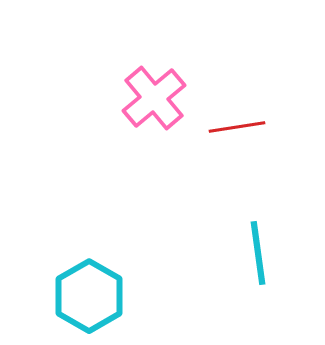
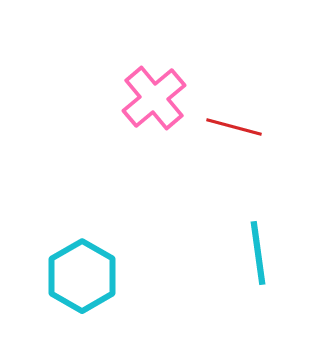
red line: moved 3 px left; rotated 24 degrees clockwise
cyan hexagon: moved 7 px left, 20 px up
